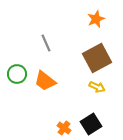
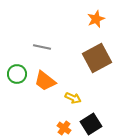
gray line: moved 4 px left, 4 px down; rotated 54 degrees counterclockwise
yellow arrow: moved 24 px left, 11 px down
